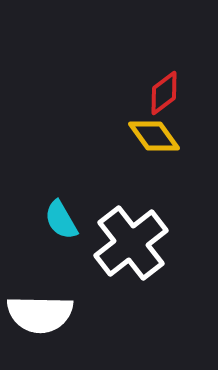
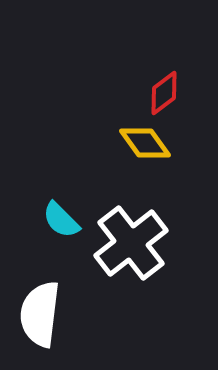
yellow diamond: moved 9 px left, 7 px down
cyan semicircle: rotated 15 degrees counterclockwise
white semicircle: rotated 96 degrees clockwise
